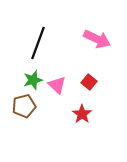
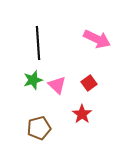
black line: rotated 24 degrees counterclockwise
red square: moved 1 px down; rotated 14 degrees clockwise
brown pentagon: moved 15 px right, 22 px down
